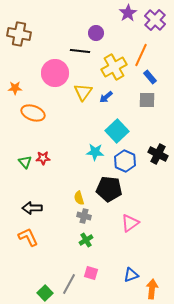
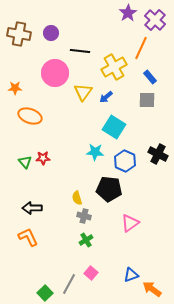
purple circle: moved 45 px left
orange line: moved 7 px up
orange ellipse: moved 3 px left, 3 px down
cyan square: moved 3 px left, 4 px up; rotated 15 degrees counterclockwise
yellow semicircle: moved 2 px left
pink square: rotated 24 degrees clockwise
orange arrow: rotated 60 degrees counterclockwise
